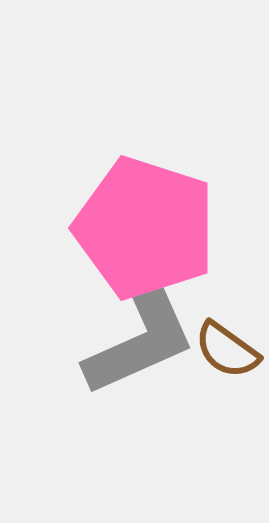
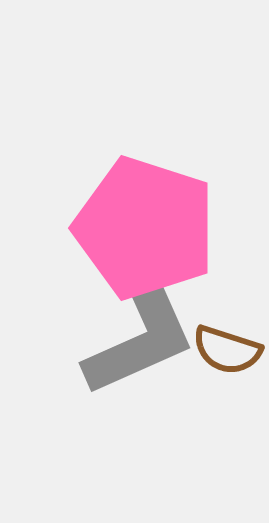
brown semicircle: rotated 18 degrees counterclockwise
